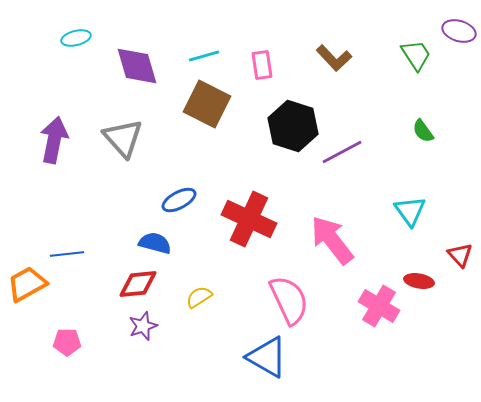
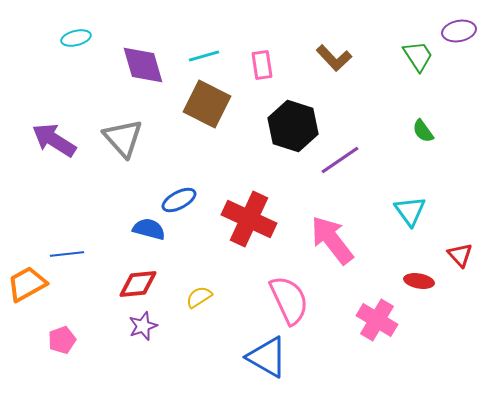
purple ellipse: rotated 28 degrees counterclockwise
green trapezoid: moved 2 px right, 1 px down
purple diamond: moved 6 px right, 1 px up
purple arrow: rotated 69 degrees counterclockwise
purple line: moved 2 px left, 8 px down; rotated 6 degrees counterclockwise
blue semicircle: moved 6 px left, 14 px up
pink cross: moved 2 px left, 14 px down
pink pentagon: moved 5 px left, 2 px up; rotated 20 degrees counterclockwise
